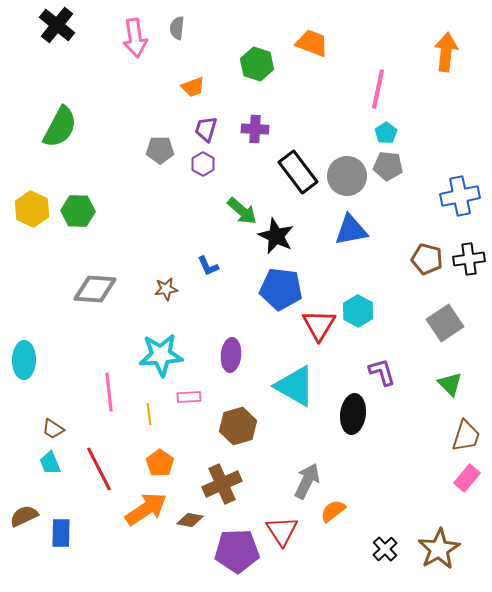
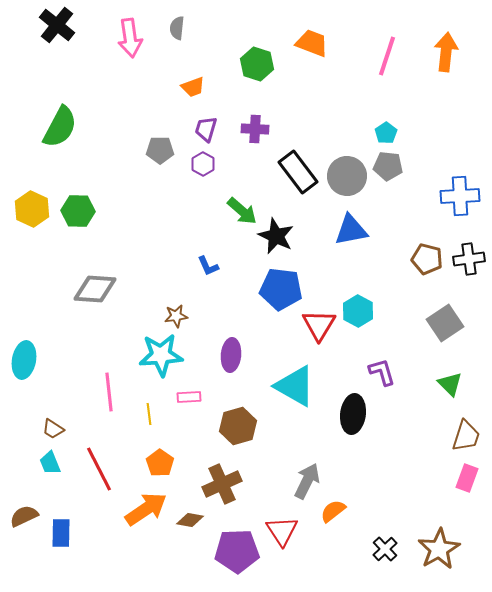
pink arrow at (135, 38): moved 5 px left
pink line at (378, 89): moved 9 px right, 33 px up; rotated 6 degrees clockwise
blue cross at (460, 196): rotated 9 degrees clockwise
brown star at (166, 289): moved 10 px right, 27 px down
cyan ellipse at (24, 360): rotated 9 degrees clockwise
pink rectangle at (467, 478): rotated 20 degrees counterclockwise
